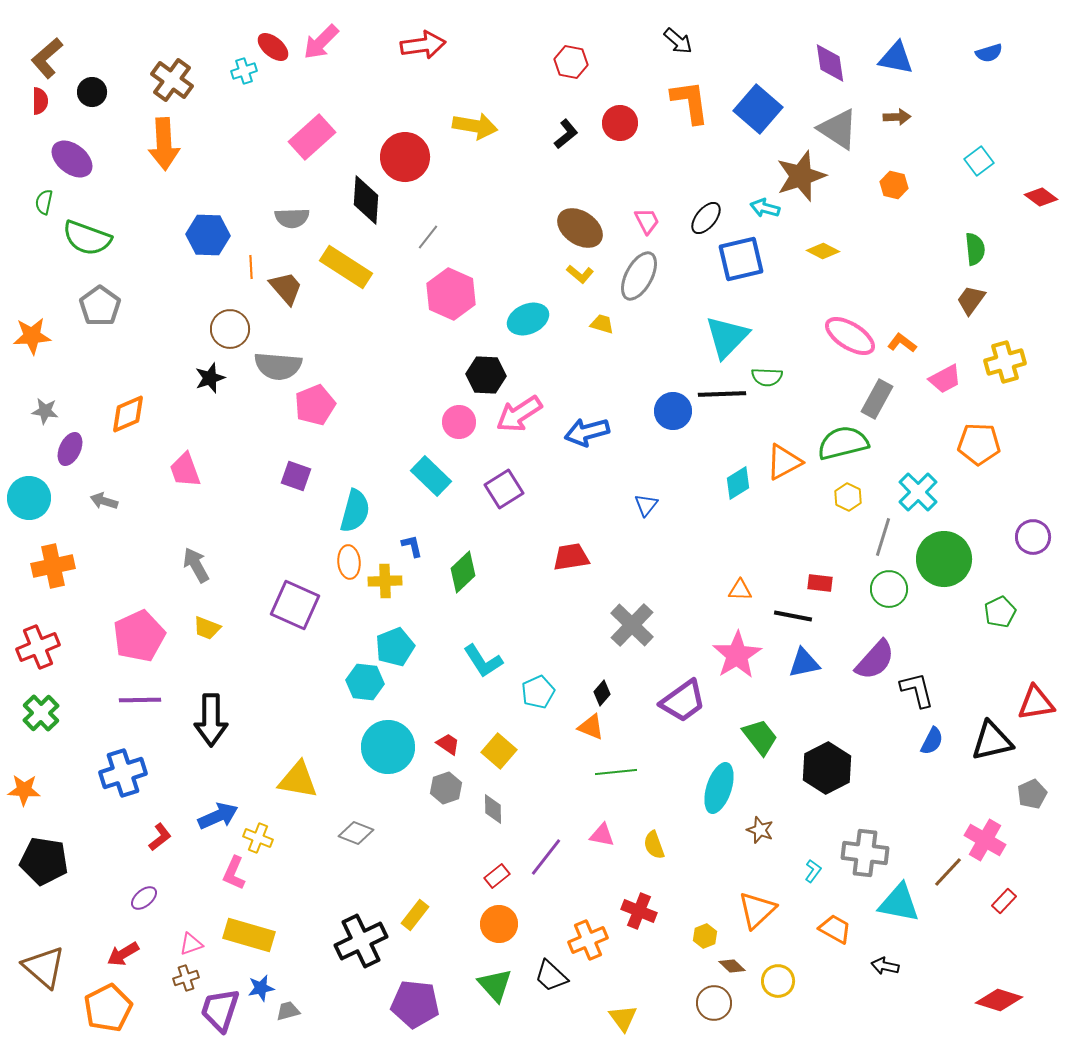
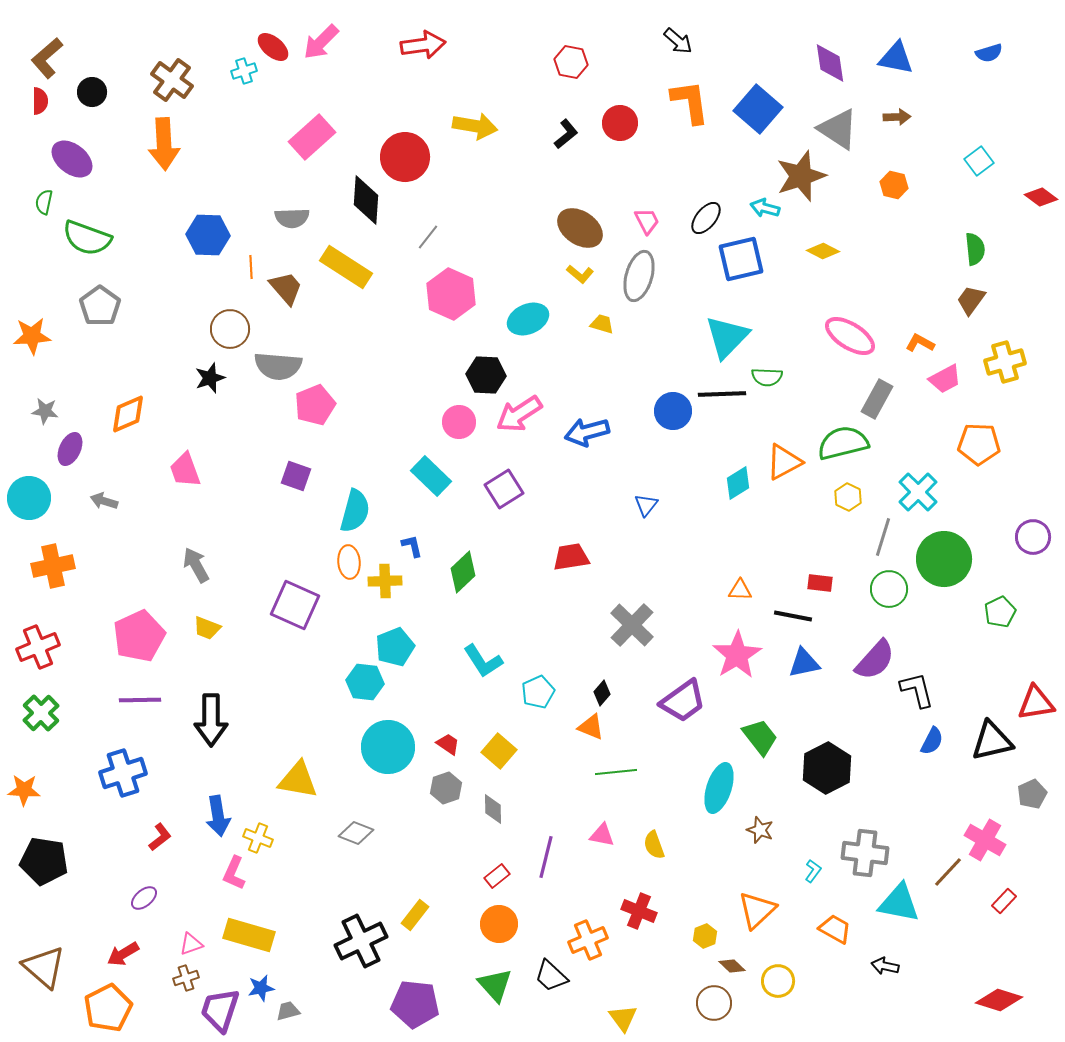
gray ellipse at (639, 276): rotated 12 degrees counterclockwise
orange L-shape at (902, 343): moved 18 px right; rotated 8 degrees counterclockwise
blue arrow at (218, 816): rotated 105 degrees clockwise
purple line at (546, 857): rotated 24 degrees counterclockwise
